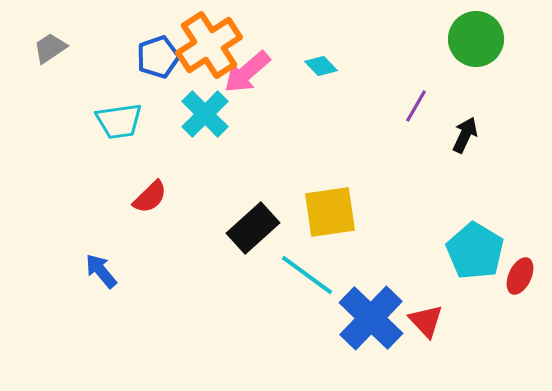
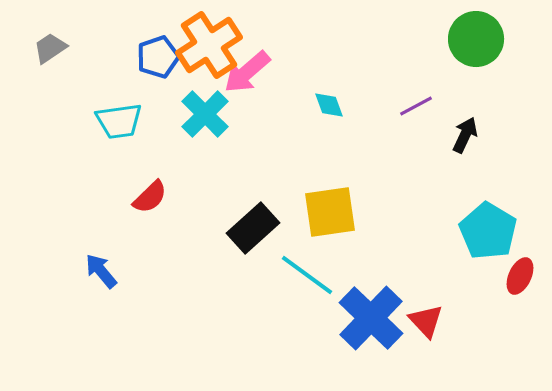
cyan diamond: moved 8 px right, 39 px down; rotated 24 degrees clockwise
purple line: rotated 32 degrees clockwise
cyan pentagon: moved 13 px right, 20 px up
